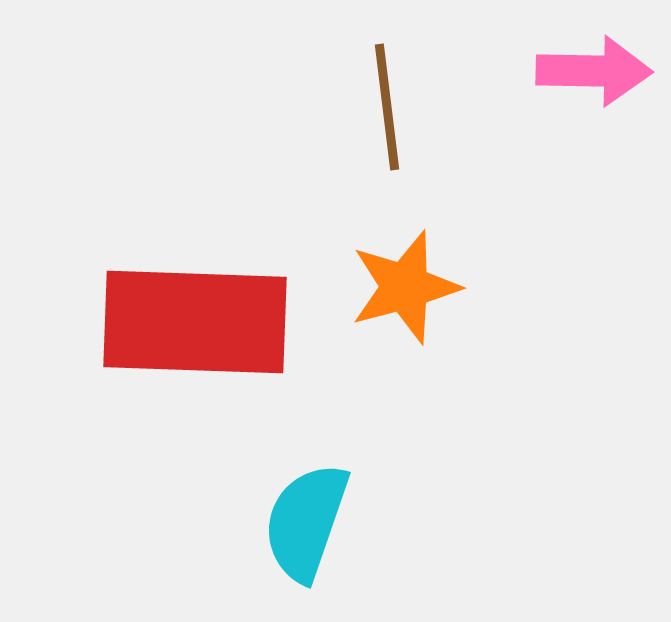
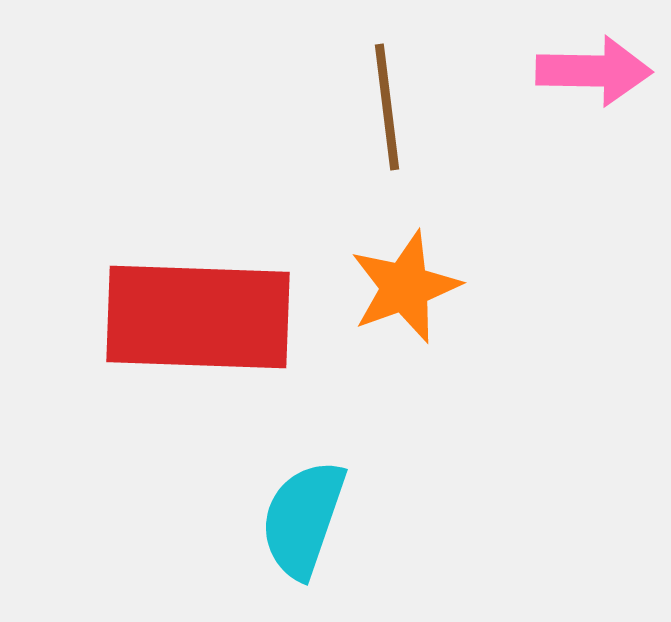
orange star: rotated 5 degrees counterclockwise
red rectangle: moved 3 px right, 5 px up
cyan semicircle: moved 3 px left, 3 px up
